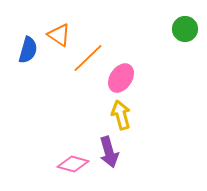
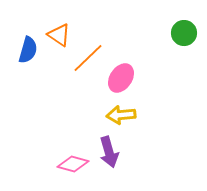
green circle: moved 1 px left, 4 px down
yellow arrow: rotated 80 degrees counterclockwise
